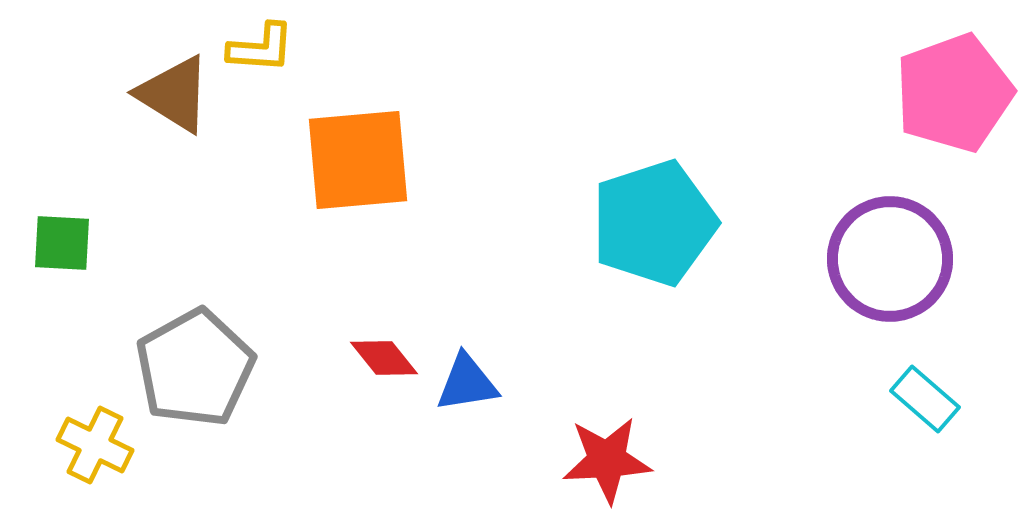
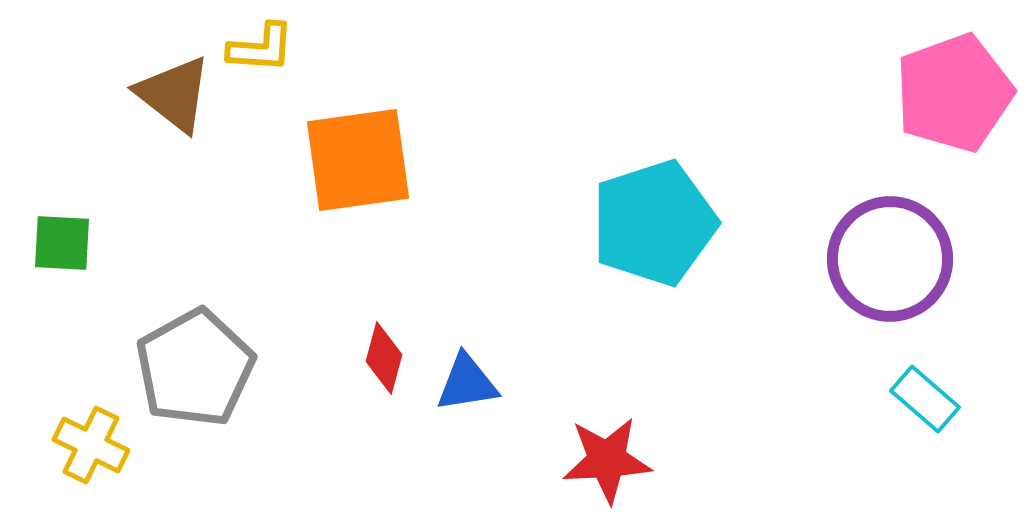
brown triangle: rotated 6 degrees clockwise
orange square: rotated 3 degrees counterclockwise
red diamond: rotated 54 degrees clockwise
yellow cross: moved 4 px left
